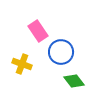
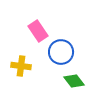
yellow cross: moved 1 px left, 2 px down; rotated 12 degrees counterclockwise
